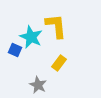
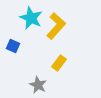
yellow L-shape: rotated 48 degrees clockwise
cyan star: moved 19 px up
blue square: moved 2 px left, 4 px up
